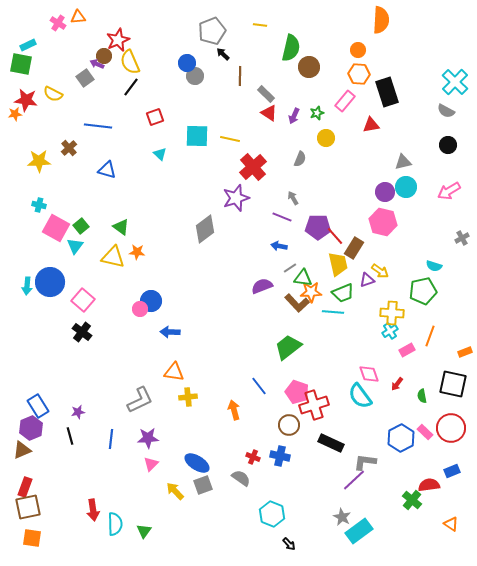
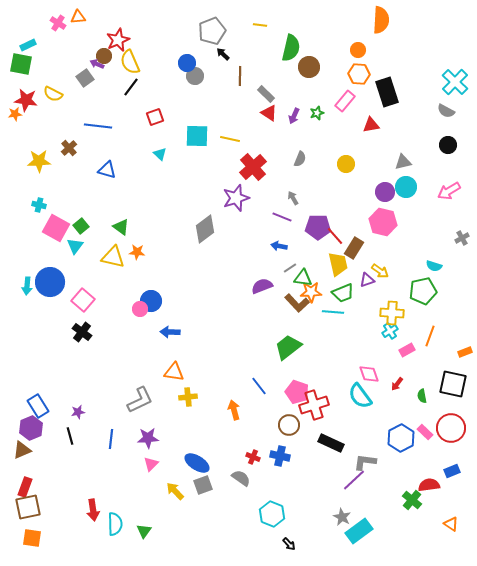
yellow circle at (326, 138): moved 20 px right, 26 px down
